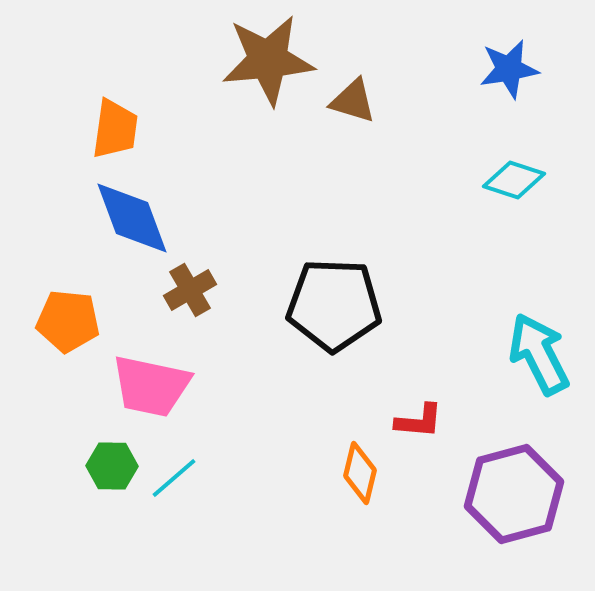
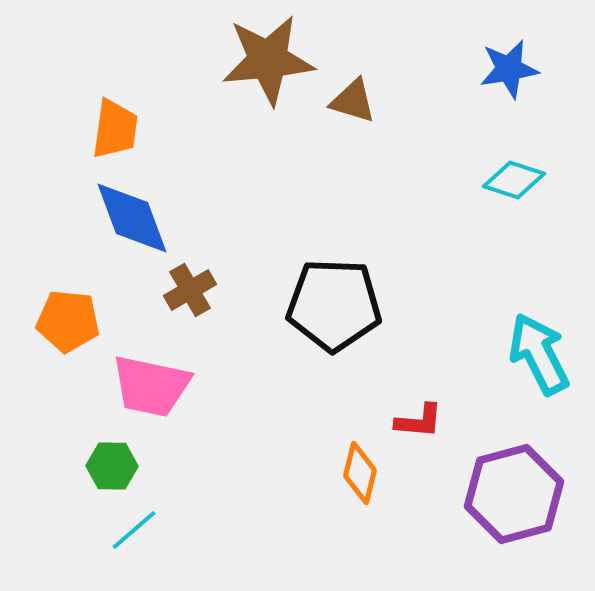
cyan line: moved 40 px left, 52 px down
